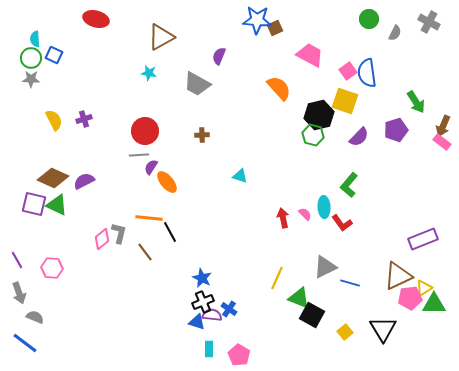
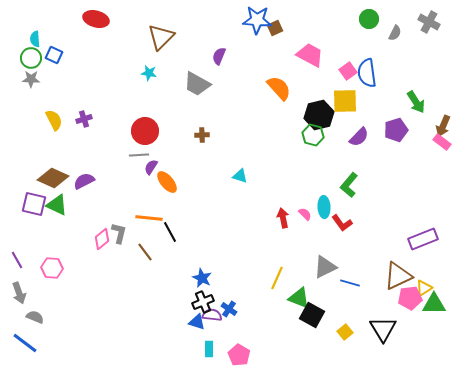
brown triangle at (161, 37): rotated 16 degrees counterclockwise
yellow square at (345, 101): rotated 20 degrees counterclockwise
